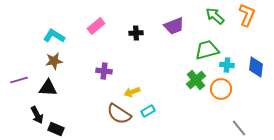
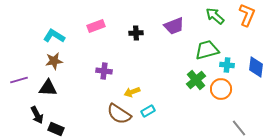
pink rectangle: rotated 18 degrees clockwise
